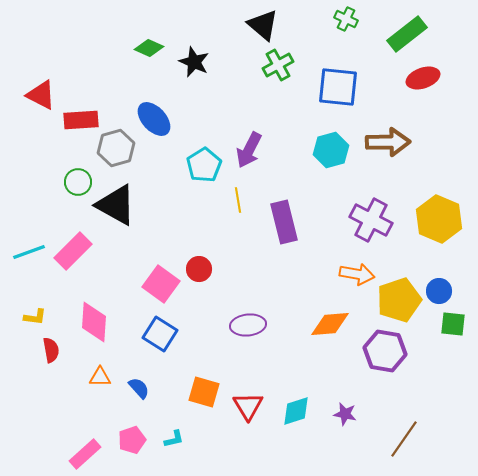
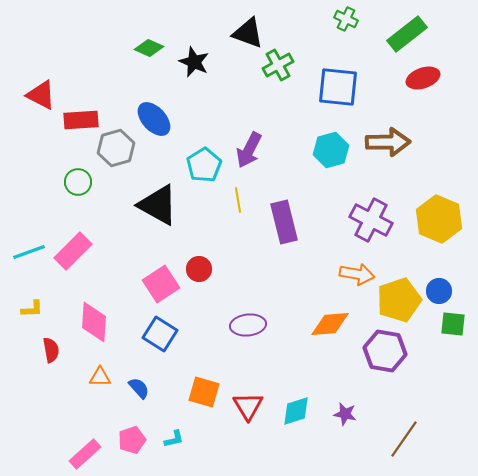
black triangle at (263, 25): moved 15 px left, 8 px down; rotated 20 degrees counterclockwise
black triangle at (116, 205): moved 42 px right
pink square at (161, 284): rotated 21 degrees clockwise
yellow L-shape at (35, 317): moved 3 px left, 8 px up; rotated 10 degrees counterclockwise
